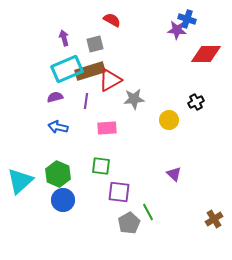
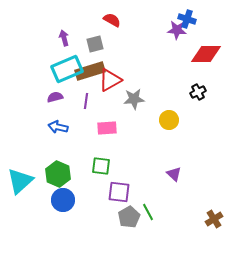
black cross: moved 2 px right, 10 px up
gray pentagon: moved 6 px up
